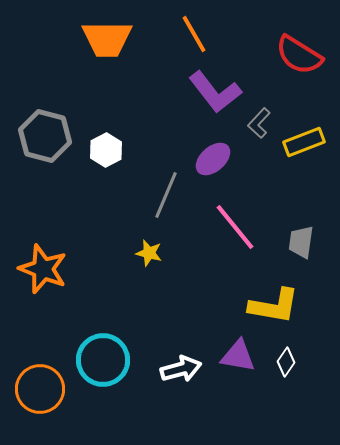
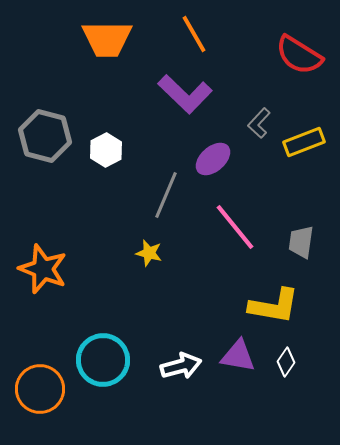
purple L-shape: moved 30 px left, 2 px down; rotated 8 degrees counterclockwise
white arrow: moved 3 px up
